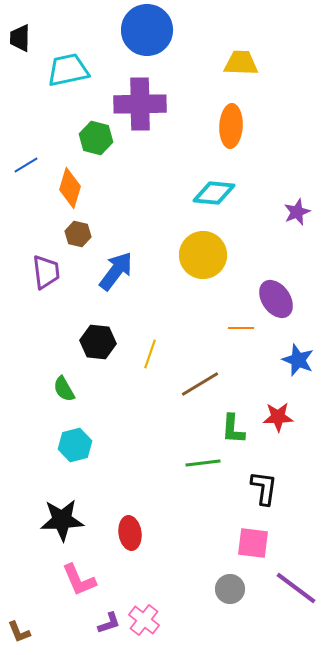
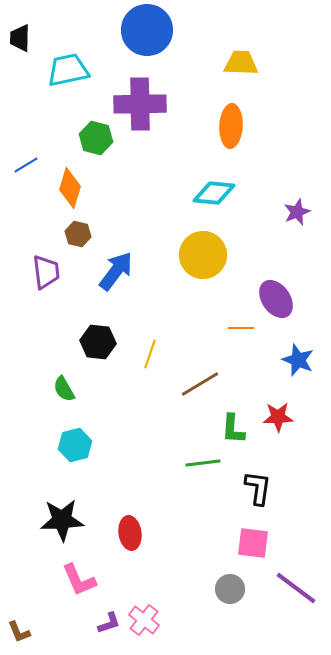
black L-shape: moved 6 px left
